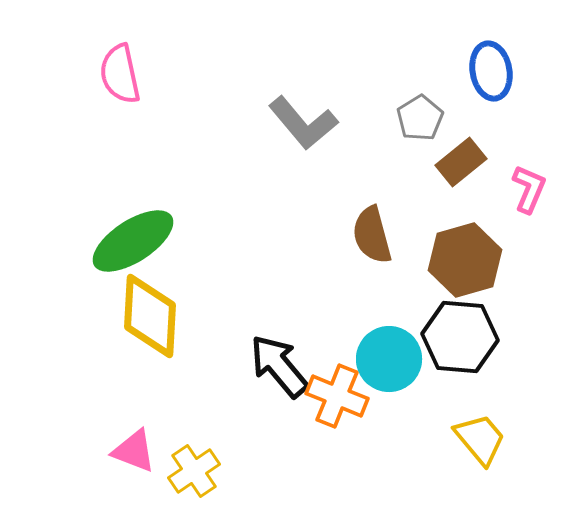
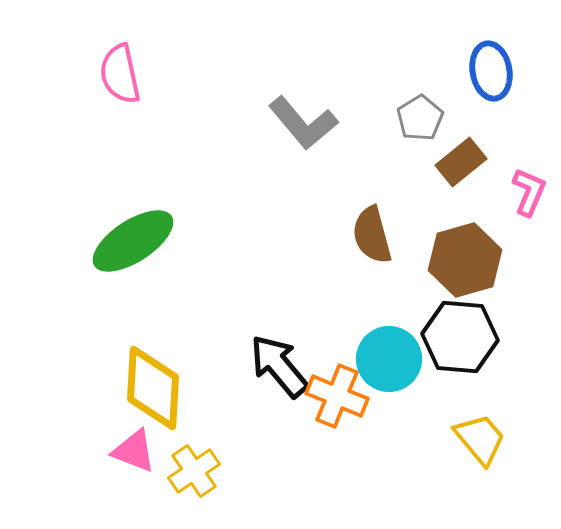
pink L-shape: moved 3 px down
yellow diamond: moved 3 px right, 72 px down
